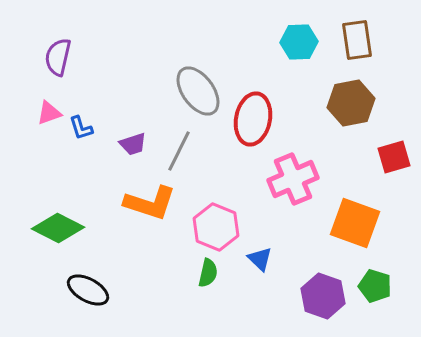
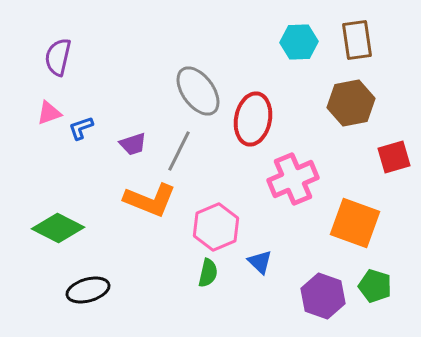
blue L-shape: rotated 88 degrees clockwise
orange L-shape: moved 3 px up; rotated 4 degrees clockwise
pink hexagon: rotated 15 degrees clockwise
blue triangle: moved 3 px down
black ellipse: rotated 45 degrees counterclockwise
